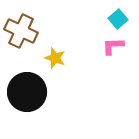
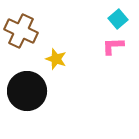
yellow star: moved 1 px right, 1 px down
black circle: moved 1 px up
